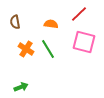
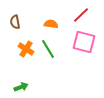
red line: moved 2 px right, 1 px down
